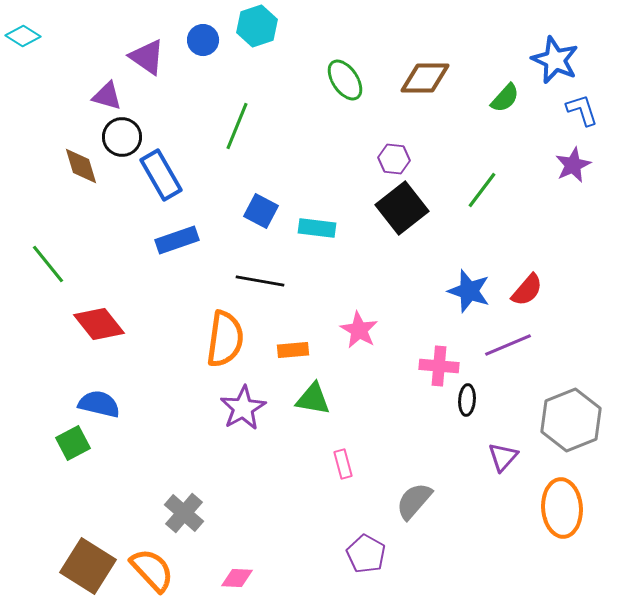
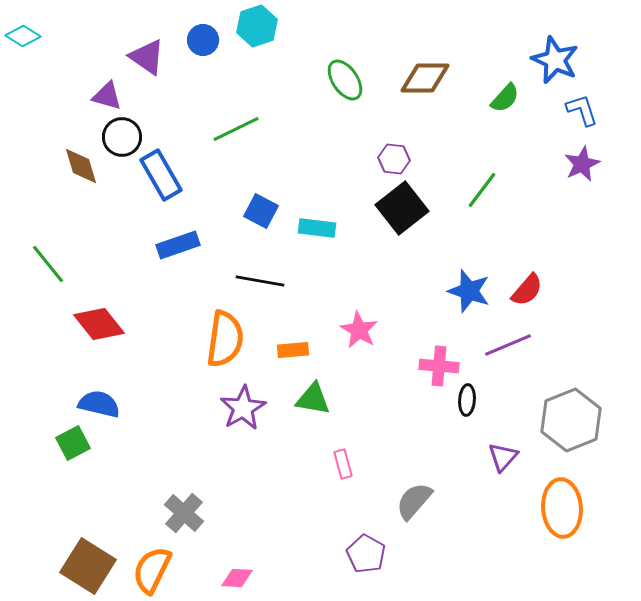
green line at (237, 126): moved 1 px left, 3 px down; rotated 42 degrees clockwise
purple star at (573, 165): moved 9 px right, 1 px up
blue rectangle at (177, 240): moved 1 px right, 5 px down
orange semicircle at (152, 570): rotated 111 degrees counterclockwise
